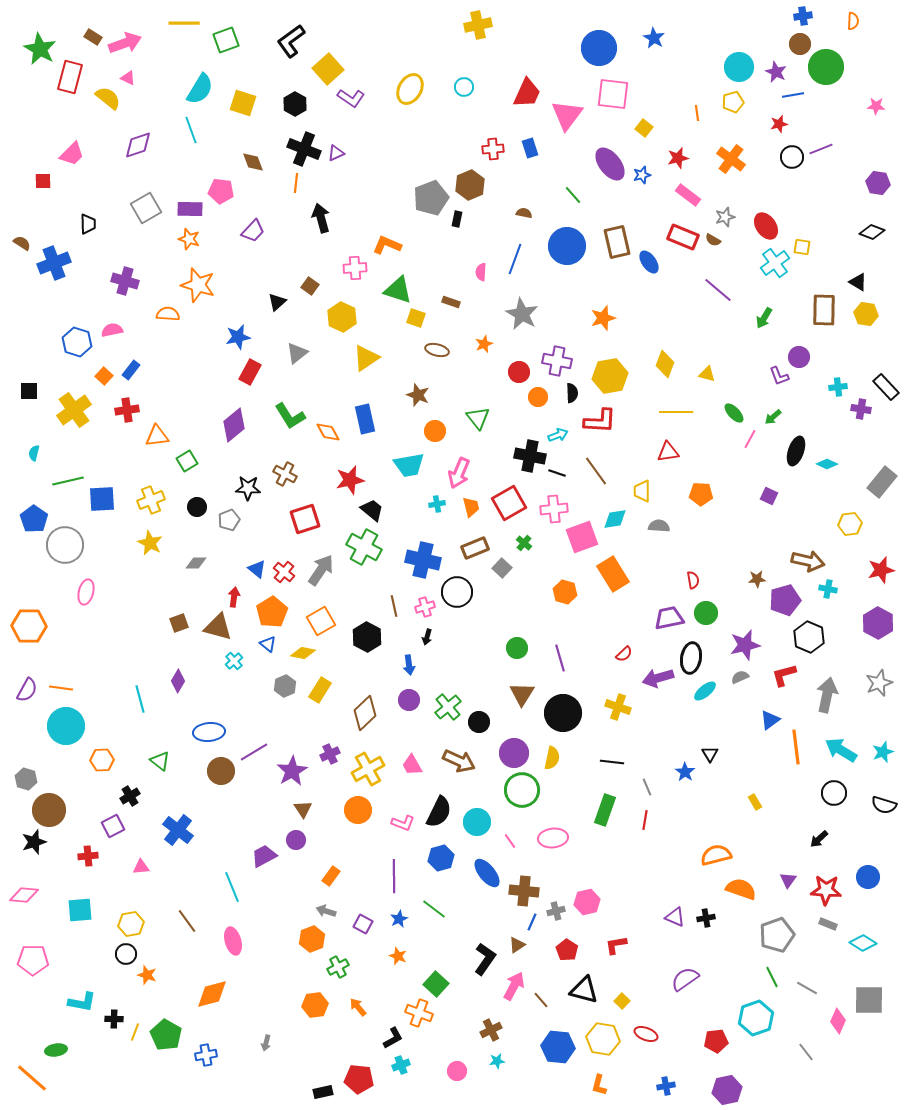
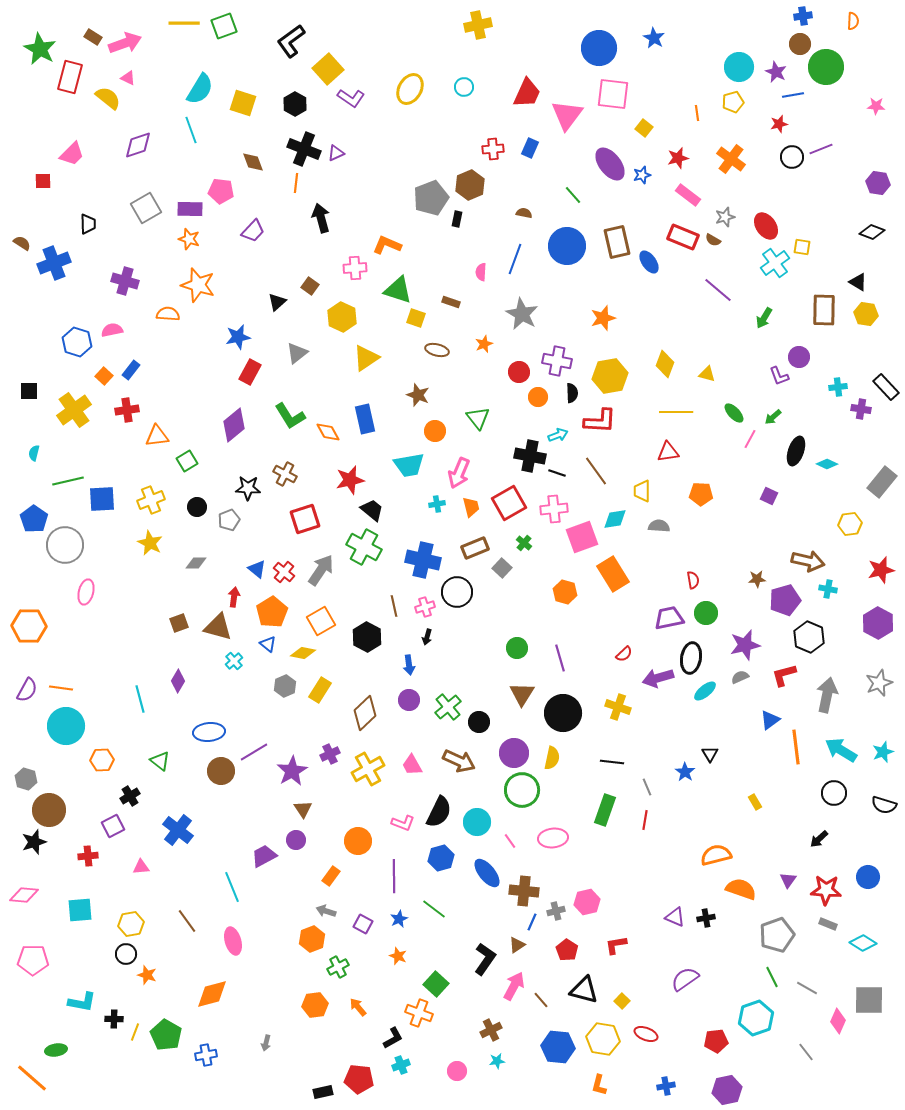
green square at (226, 40): moved 2 px left, 14 px up
blue rectangle at (530, 148): rotated 42 degrees clockwise
orange circle at (358, 810): moved 31 px down
